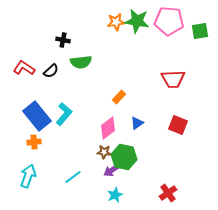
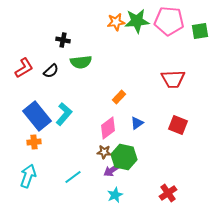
green star: rotated 15 degrees counterclockwise
red L-shape: rotated 115 degrees clockwise
